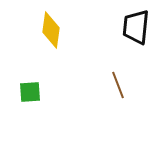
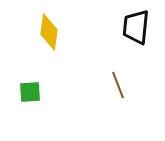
yellow diamond: moved 2 px left, 2 px down
